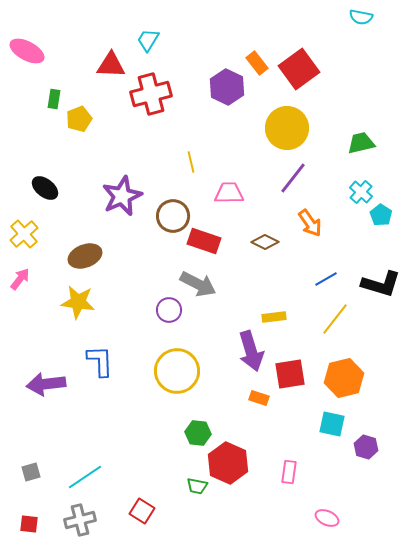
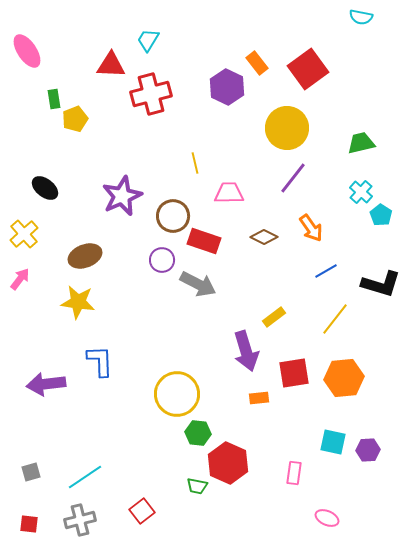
pink ellipse at (27, 51): rotated 28 degrees clockwise
red square at (299, 69): moved 9 px right
green rectangle at (54, 99): rotated 18 degrees counterclockwise
yellow pentagon at (79, 119): moved 4 px left
yellow line at (191, 162): moved 4 px right, 1 px down
orange arrow at (310, 223): moved 1 px right, 5 px down
brown diamond at (265, 242): moved 1 px left, 5 px up
blue line at (326, 279): moved 8 px up
purple circle at (169, 310): moved 7 px left, 50 px up
yellow rectangle at (274, 317): rotated 30 degrees counterclockwise
purple arrow at (251, 351): moved 5 px left
yellow circle at (177, 371): moved 23 px down
red square at (290, 374): moved 4 px right, 1 px up
orange hexagon at (344, 378): rotated 9 degrees clockwise
orange rectangle at (259, 398): rotated 24 degrees counterclockwise
cyan square at (332, 424): moved 1 px right, 18 px down
purple hexagon at (366, 447): moved 2 px right, 3 px down; rotated 20 degrees counterclockwise
pink rectangle at (289, 472): moved 5 px right, 1 px down
red square at (142, 511): rotated 20 degrees clockwise
